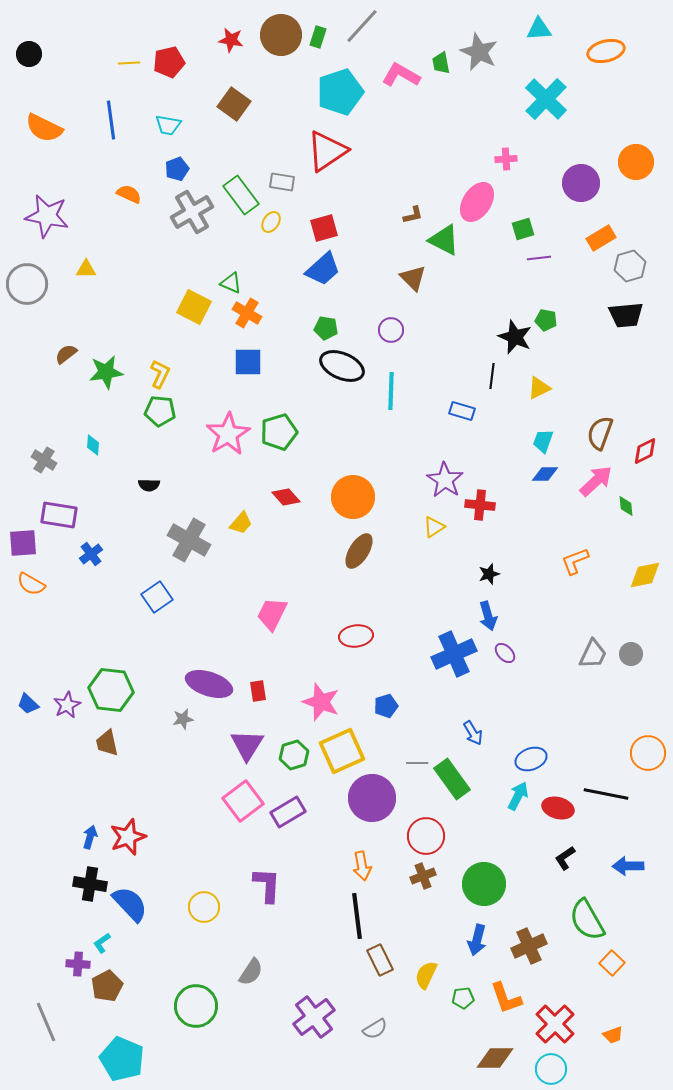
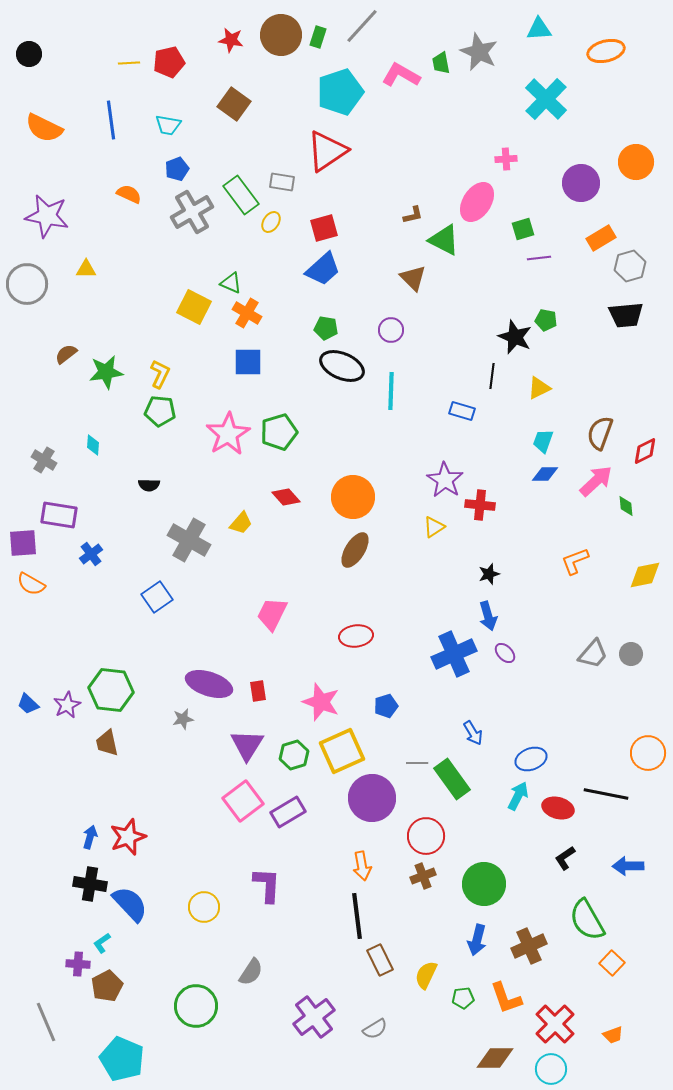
brown ellipse at (359, 551): moved 4 px left, 1 px up
gray trapezoid at (593, 654): rotated 16 degrees clockwise
